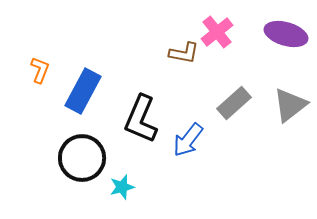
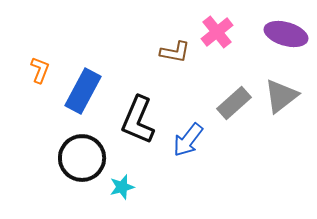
brown L-shape: moved 9 px left, 1 px up
gray triangle: moved 9 px left, 9 px up
black L-shape: moved 3 px left, 1 px down
